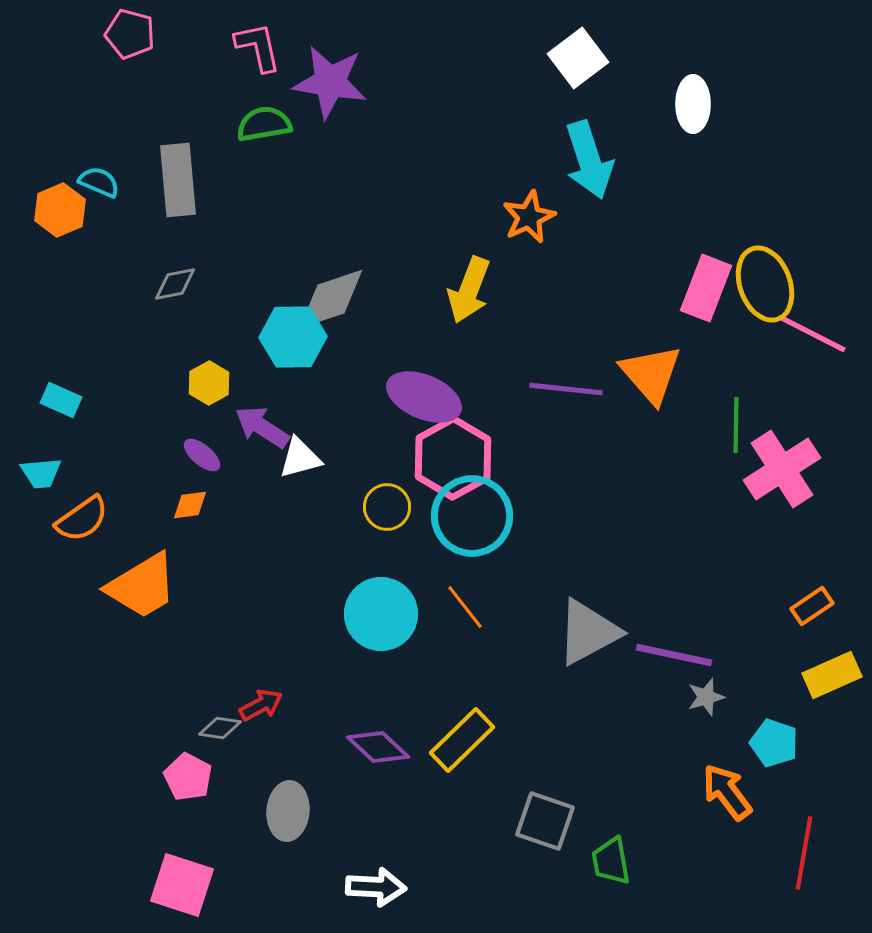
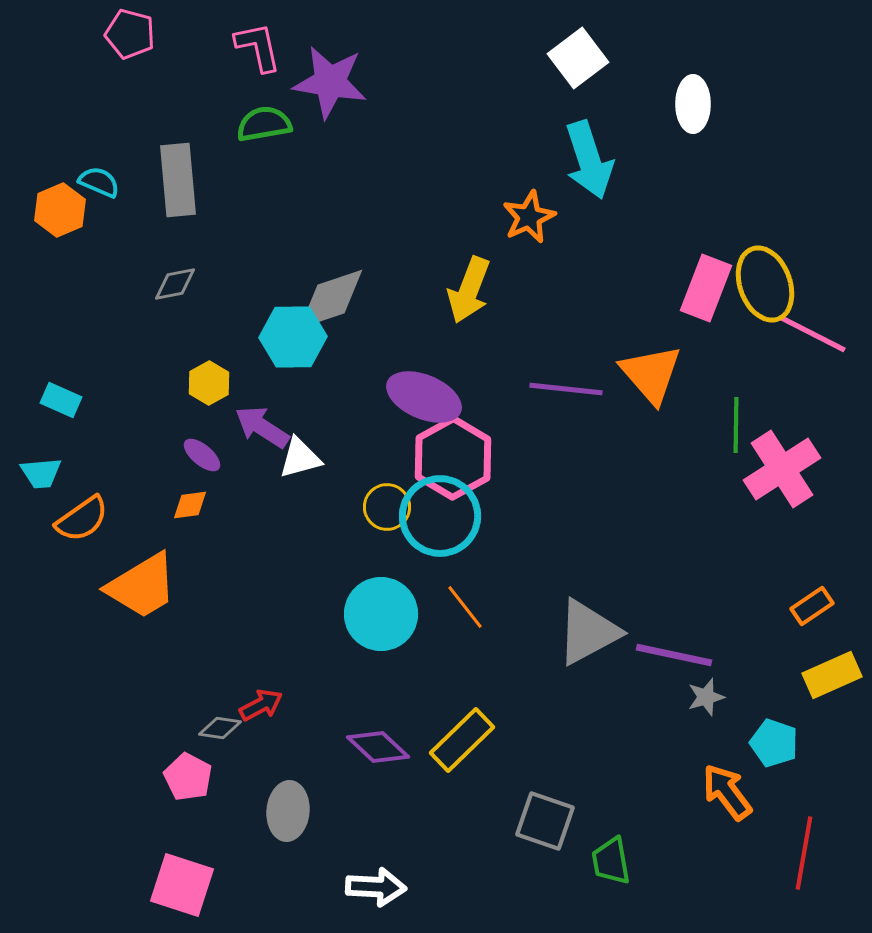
cyan circle at (472, 516): moved 32 px left
